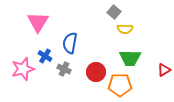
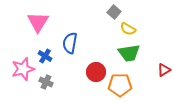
yellow semicircle: moved 3 px right; rotated 28 degrees clockwise
green trapezoid: moved 1 px left, 5 px up; rotated 10 degrees counterclockwise
gray cross: moved 18 px left, 13 px down
